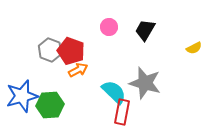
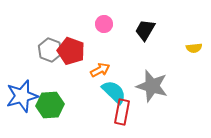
pink circle: moved 5 px left, 3 px up
yellow semicircle: rotated 21 degrees clockwise
orange arrow: moved 22 px right
gray star: moved 7 px right, 3 px down
